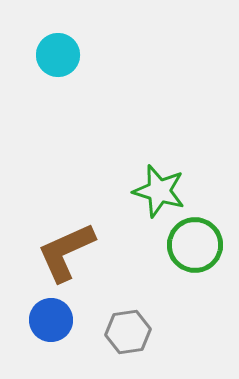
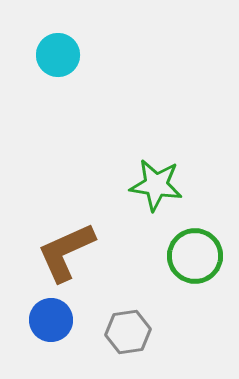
green star: moved 3 px left, 6 px up; rotated 8 degrees counterclockwise
green circle: moved 11 px down
